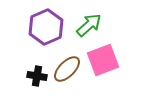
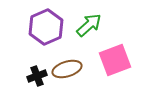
pink square: moved 12 px right
brown ellipse: rotated 28 degrees clockwise
black cross: rotated 30 degrees counterclockwise
